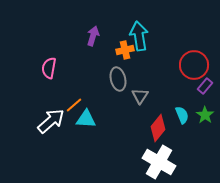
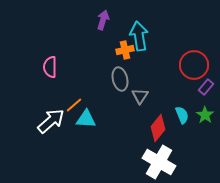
purple arrow: moved 10 px right, 16 px up
pink semicircle: moved 1 px right, 1 px up; rotated 10 degrees counterclockwise
gray ellipse: moved 2 px right
purple rectangle: moved 1 px right, 1 px down
